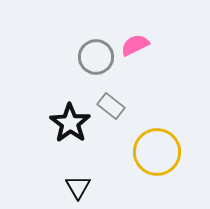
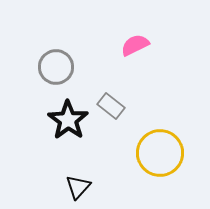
gray circle: moved 40 px left, 10 px down
black star: moved 2 px left, 3 px up
yellow circle: moved 3 px right, 1 px down
black triangle: rotated 12 degrees clockwise
